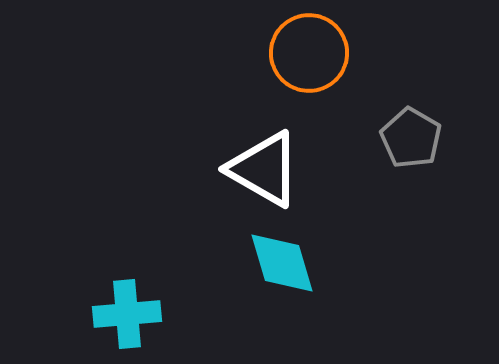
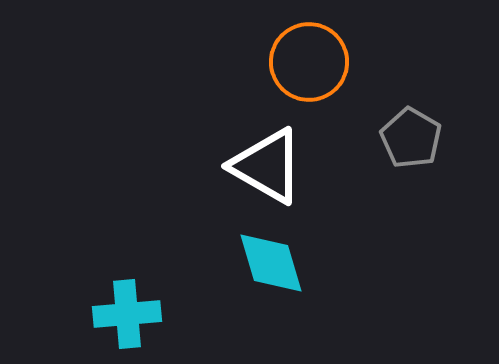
orange circle: moved 9 px down
white triangle: moved 3 px right, 3 px up
cyan diamond: moved 11 px left
